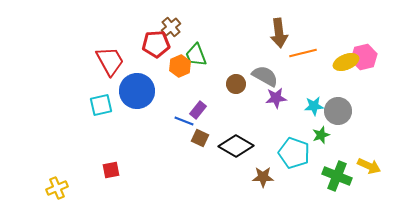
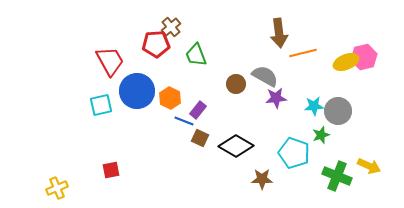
orange hexagon: moved 10 px left, 32 px down; rotated 10 degrees counterclockwise
brown star: moved 1 px left, 2 px down
